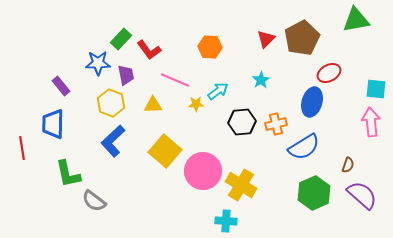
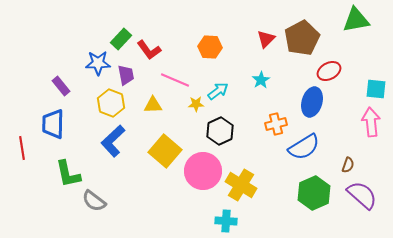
red ellipse: moved 2 px up
black hexagon: moved 22 px left, 9 px down; rotated 20 degrees counterclockwise
